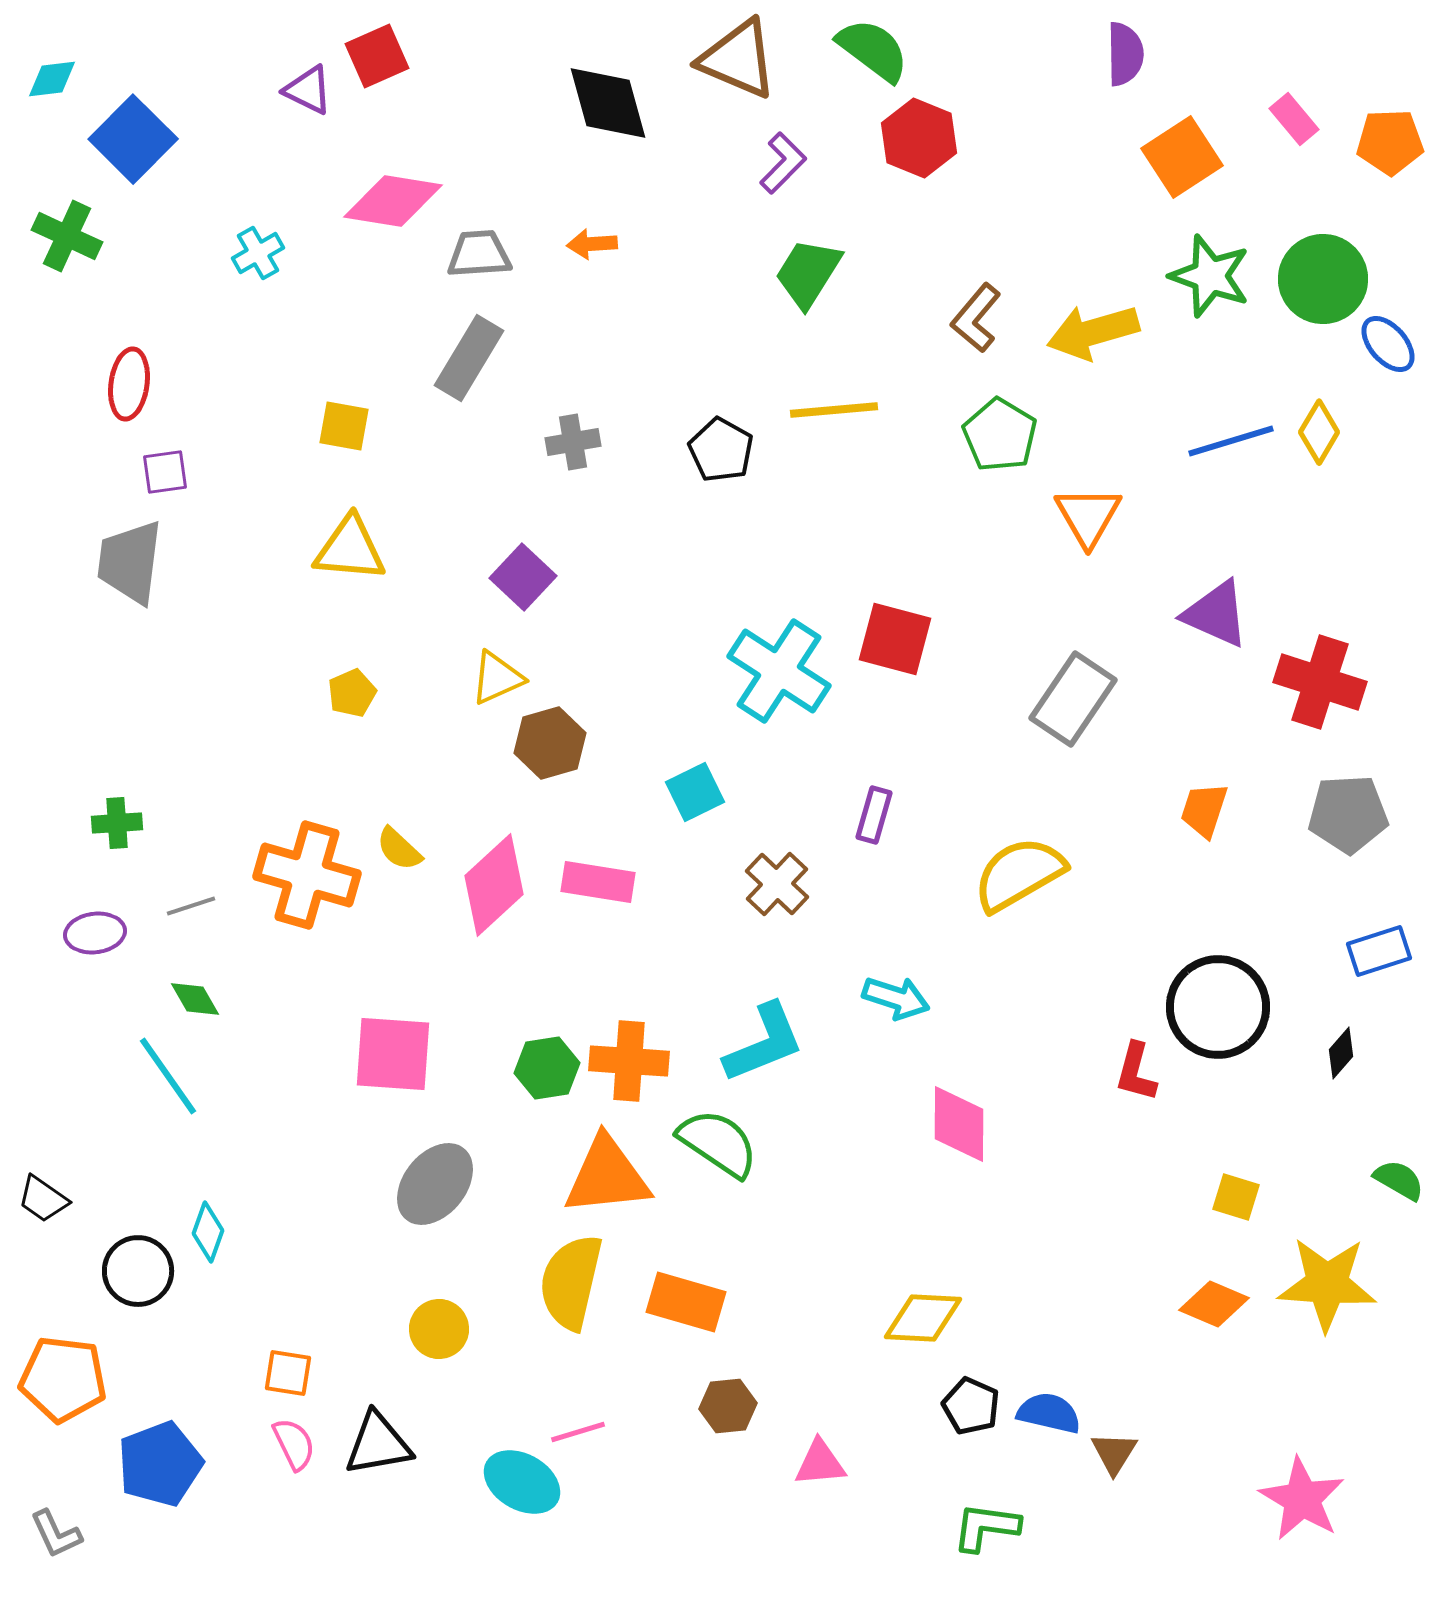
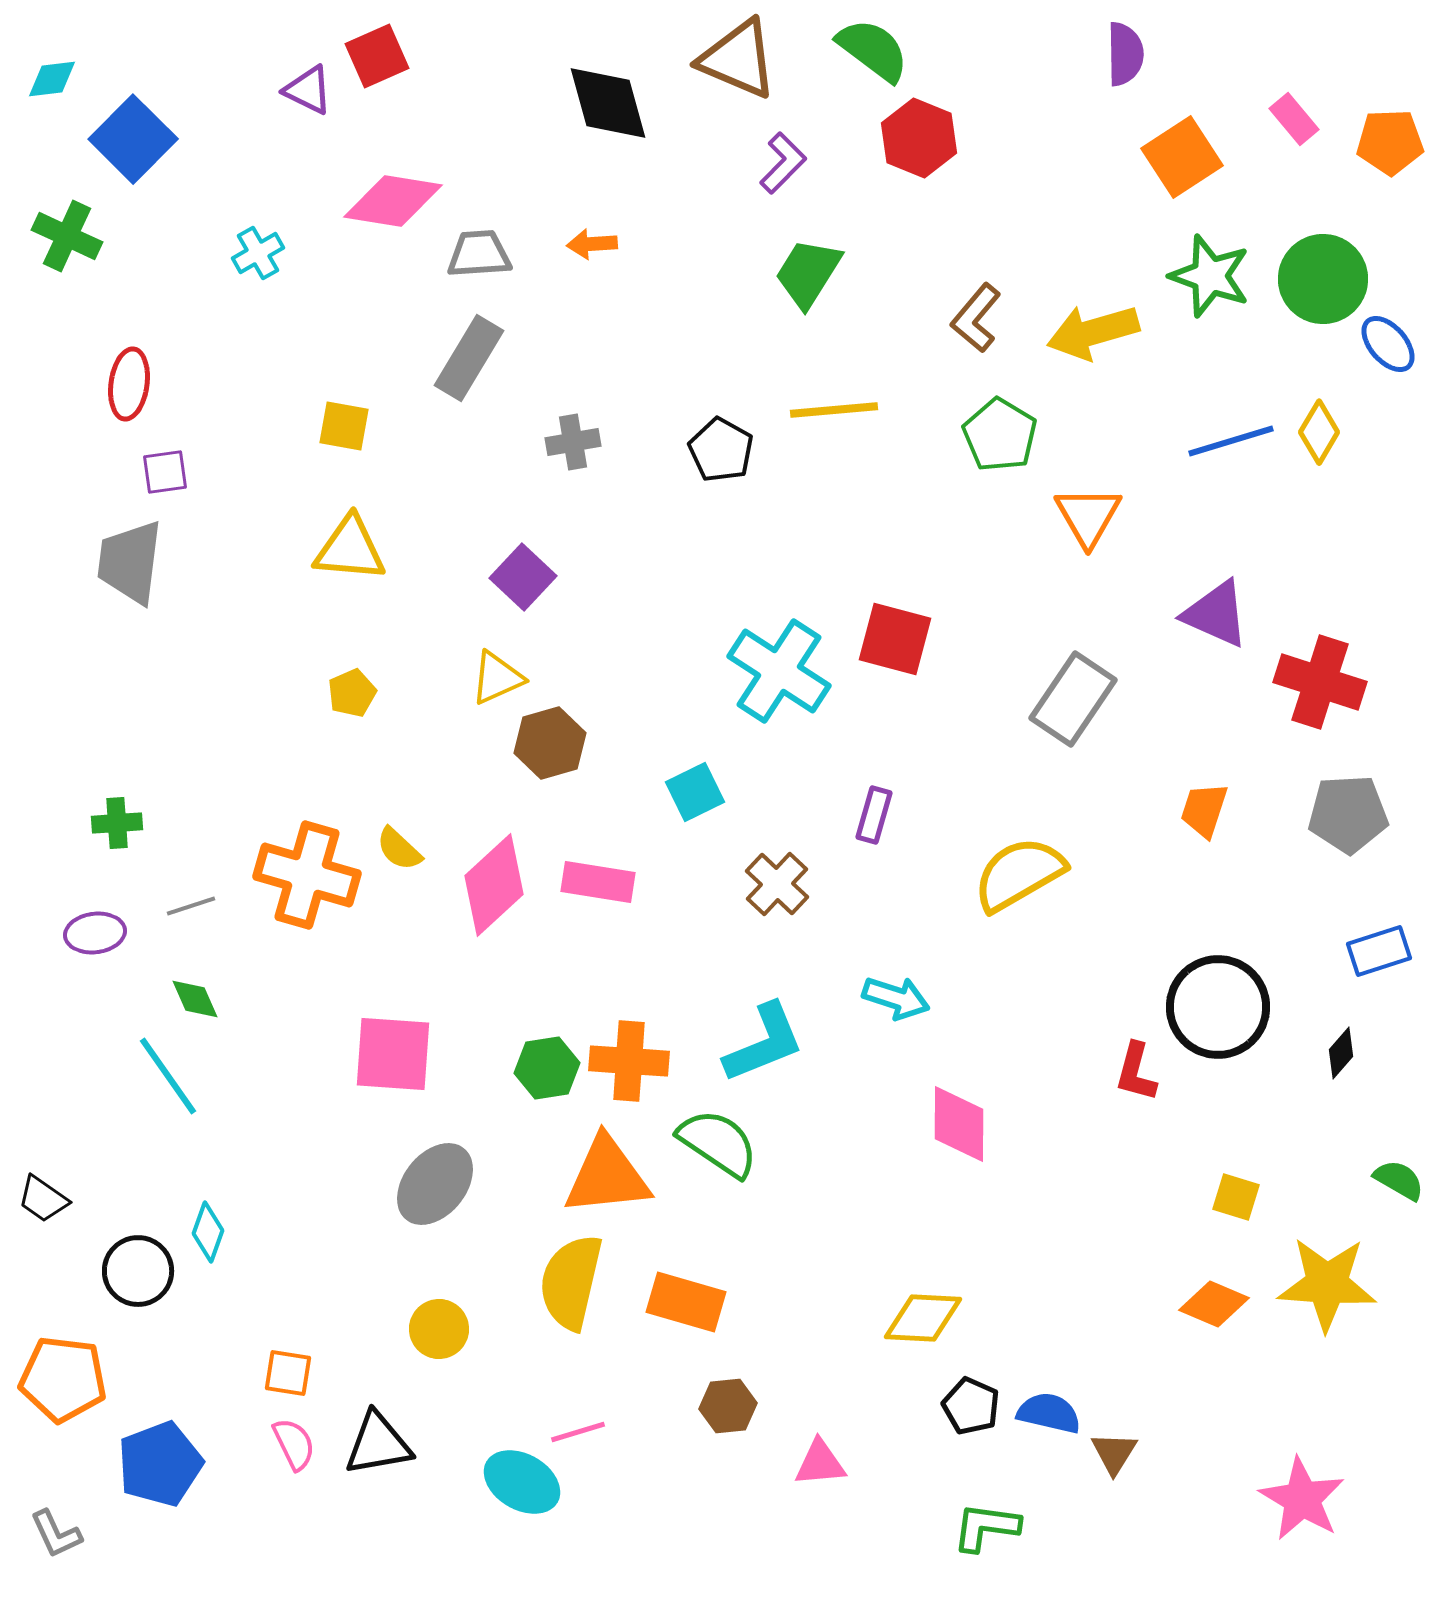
green diamond at (195, 999): rotated 6 degrees clockwise
